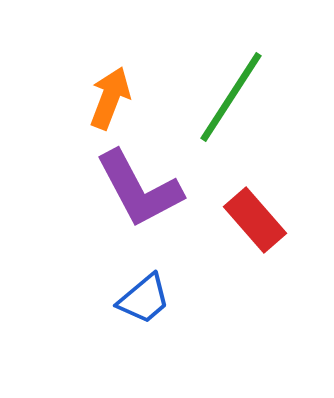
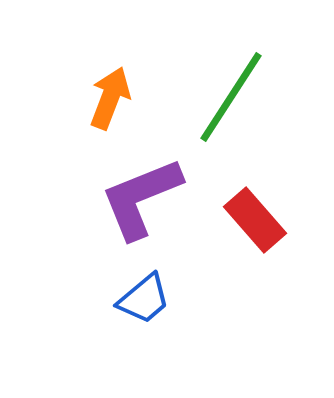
purple L-shape: moved 2 px right, 9 px down; rotated 96 degrees clockwise
